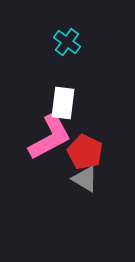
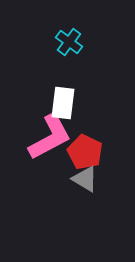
cyan cross: moved 2 px right
